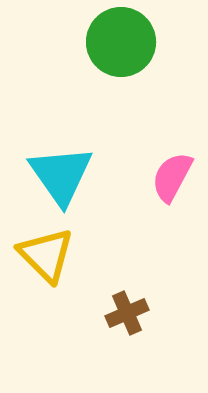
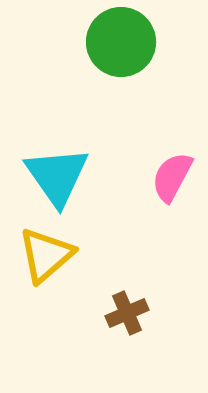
cyan triangle: moved 4 px left, 1 px down
yellow triangle: rotated 34 degrees clockwise
